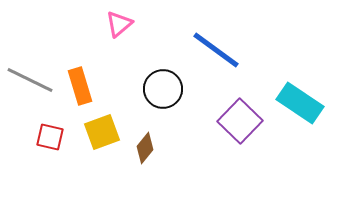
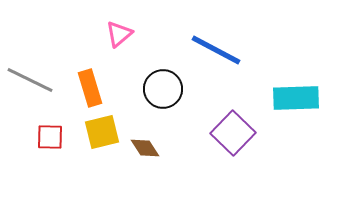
pink triangle: moved 10 px down
blue line: rotated 8 degrees counterclockwise
orange rectangle: moved 10 px right, 2 px down
cyan rectangle: moved 4 px left, 5 px up; rotated 36 degrees counterclockwise
purple square: moved 7 px left, 12 px down
yellow square: rotated 6 degrees clockwise
red square: rotated 12 degrees counterclockwise
brown diamond: rotated 72 degrees counterclockwise
